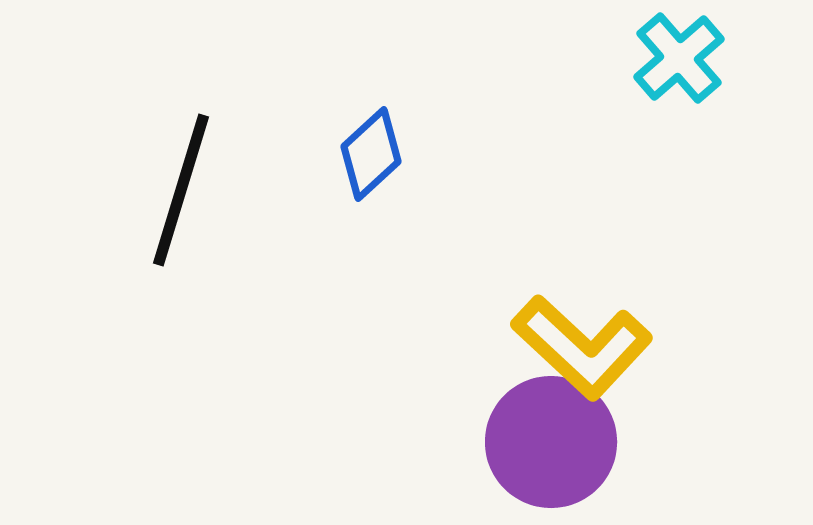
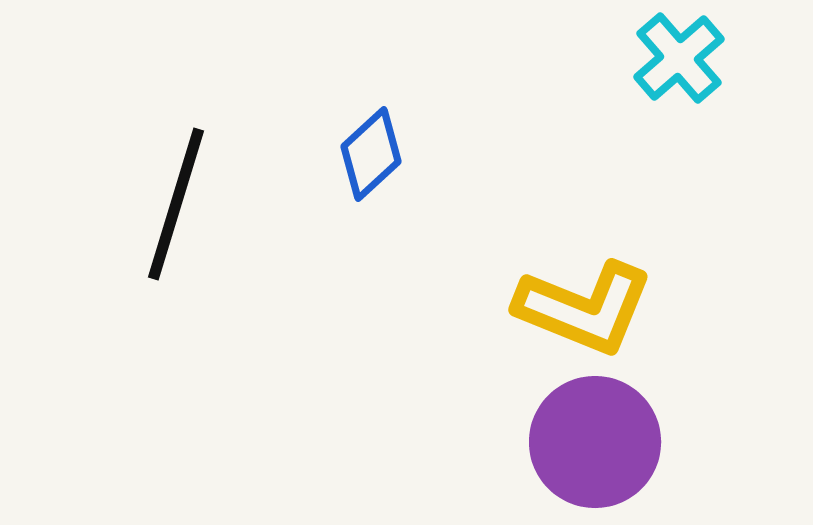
black line: moved 5 px left, 14 px down
yellow L-shape: moved 2 px right, 39 px up; rotated 21 degrees counterclockwise
purple circle: moved 44 px right
